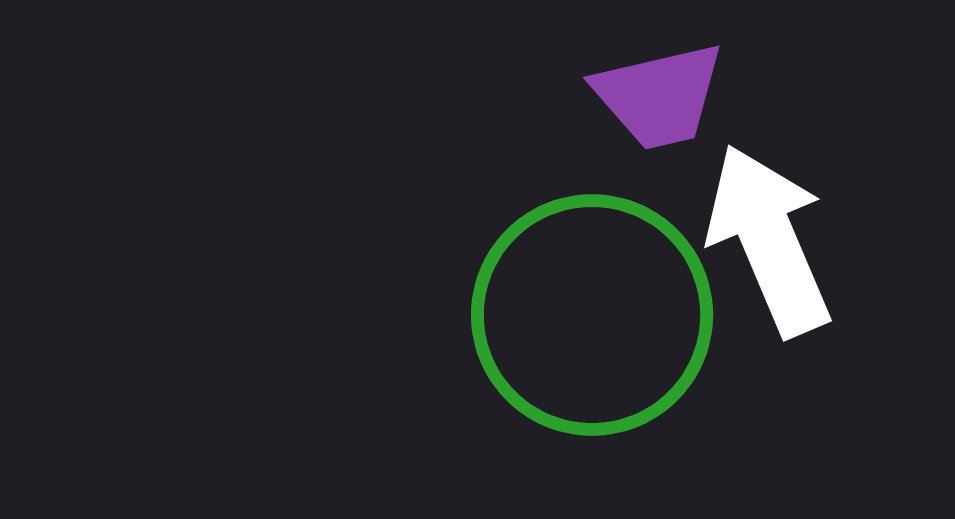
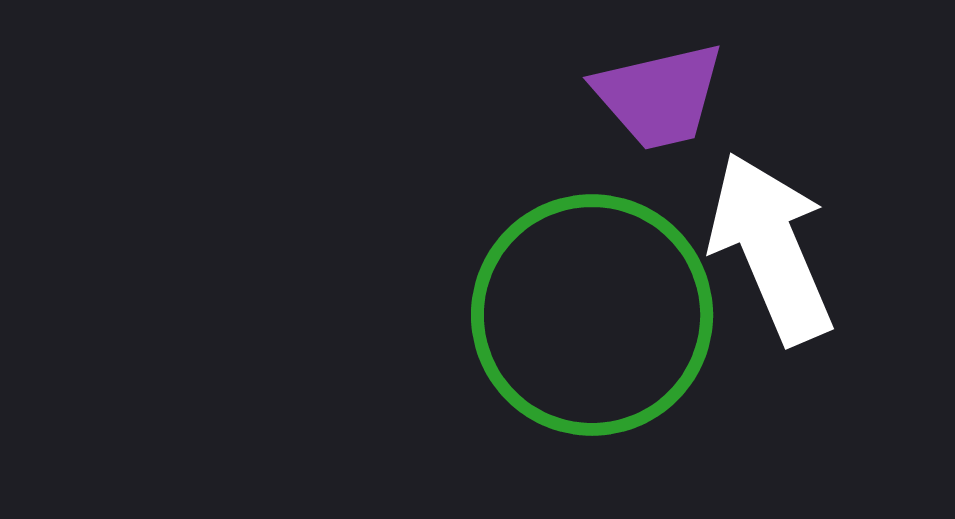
white arrow: moved 2 px right, 8 px down
